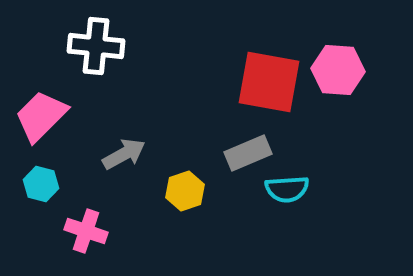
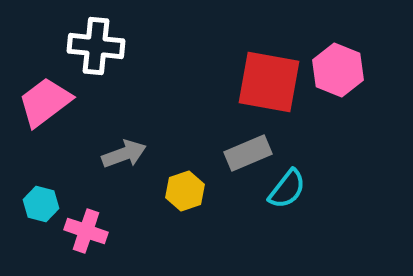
pink hexagon: rotated 18 degrees clockwise
pink trapezoid: moved 4 px right, 14 px up; rotated 8 degrees clockwise
gray arrow: rotated 9 degrees clockwise
cyan hexagon: moved 20 px down
cyan semicircle: rotated 48 degrees counterclockwise
